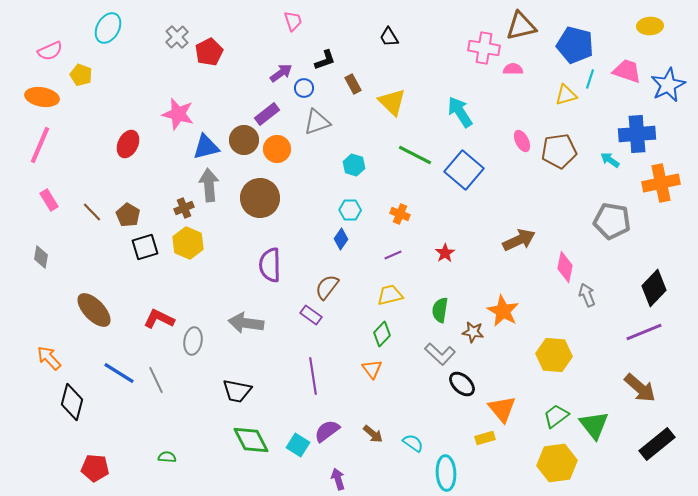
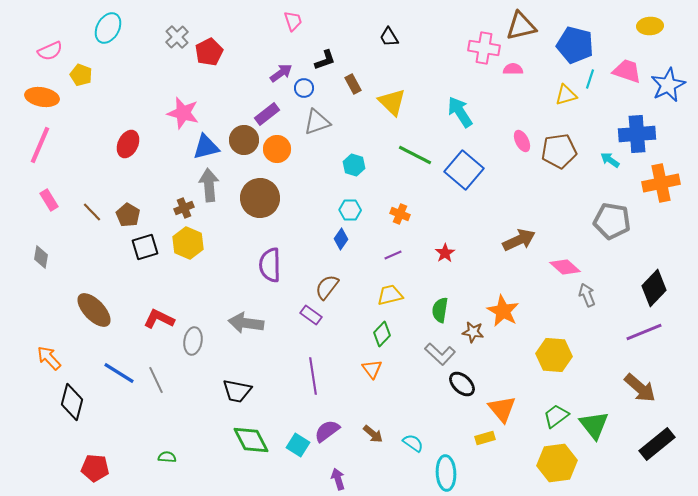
pink star at (178, 114): moved 5 px right, 1 px up
pink diamond at (565, 267): rotated 60 degrees counterclockwise
